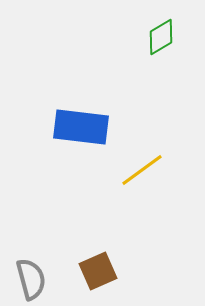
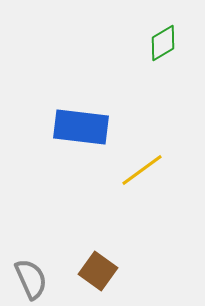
green diamond: moved 2 px right, 6 px down
brown square: rotated 30 degrees counterclockwise
gray semicircle: rotated 9 degrees counterclockwise
